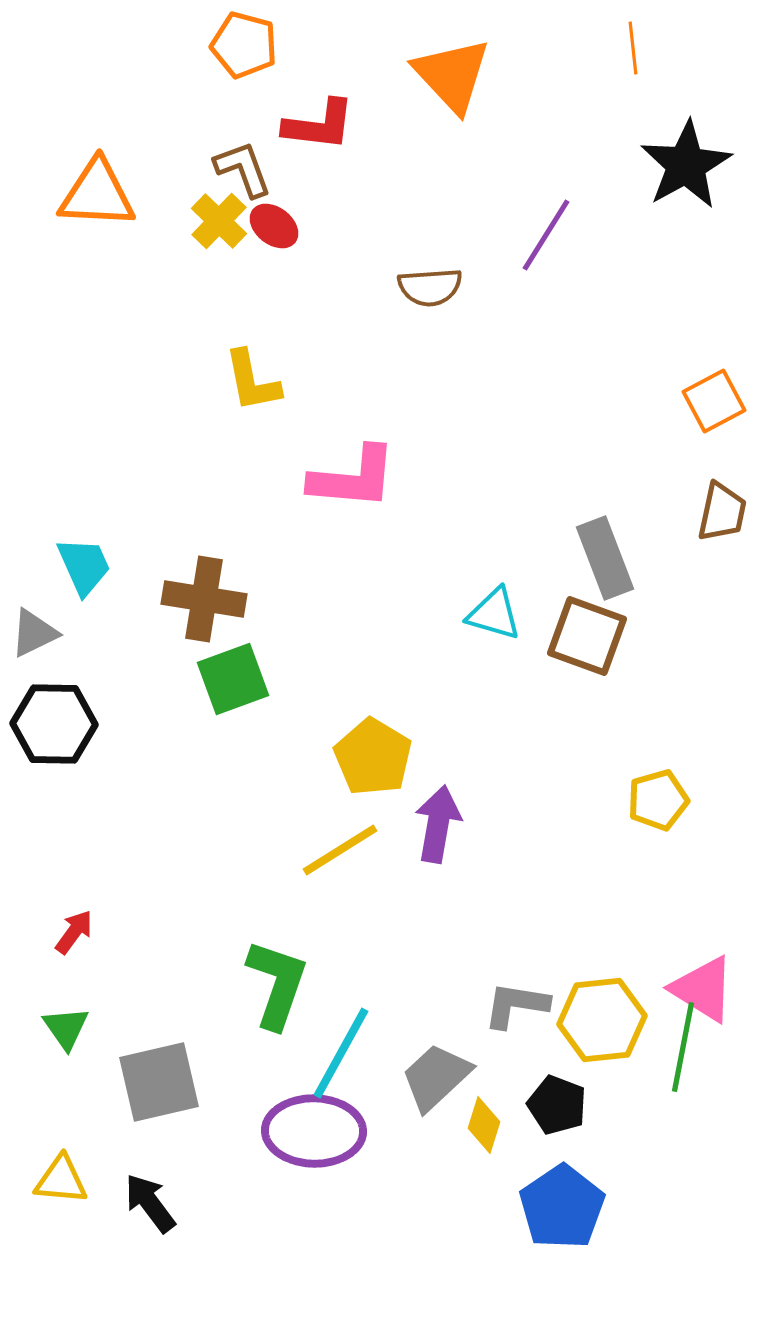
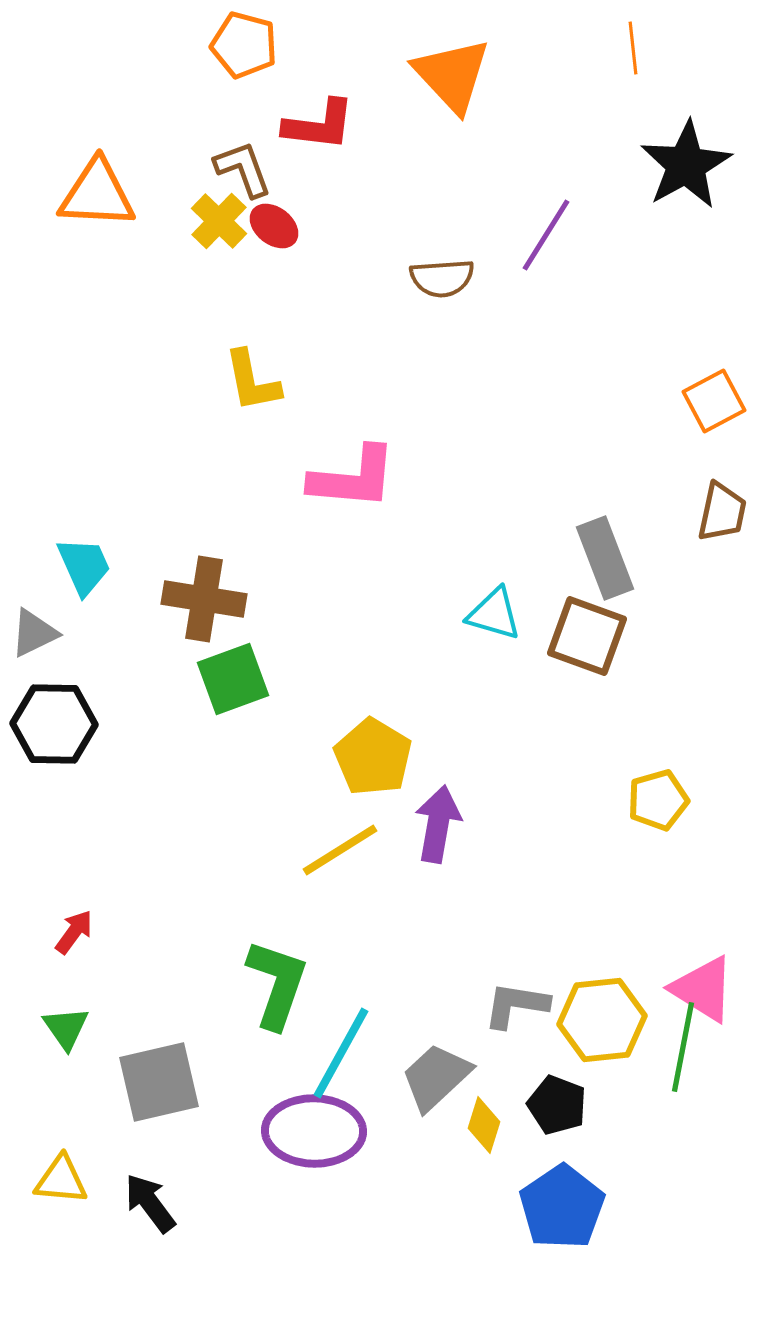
brown semicircle at (430, 287): moved 12 px right, 9 px up
